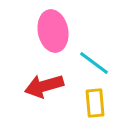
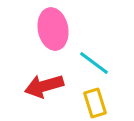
pink ellipse: moved 2 px up
yellow rectangle: rotated 12 degrees counterclockwise
